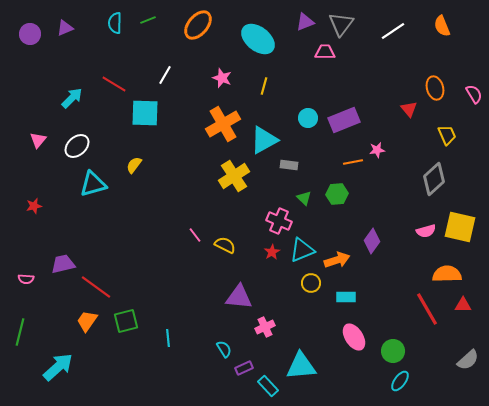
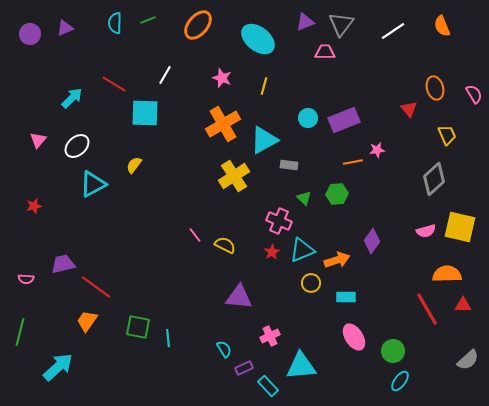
cyan triangle at (93, 184): rotated 12 degrees counterclockwise
green square at (126, 321): moved 12 px right, 6 px down; rotated 25 degrees clockwise
pink cross at (265, 327): moved 5 px right, 9 px down
